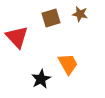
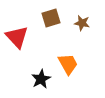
brown star: moved 2 px right, 9 px down
